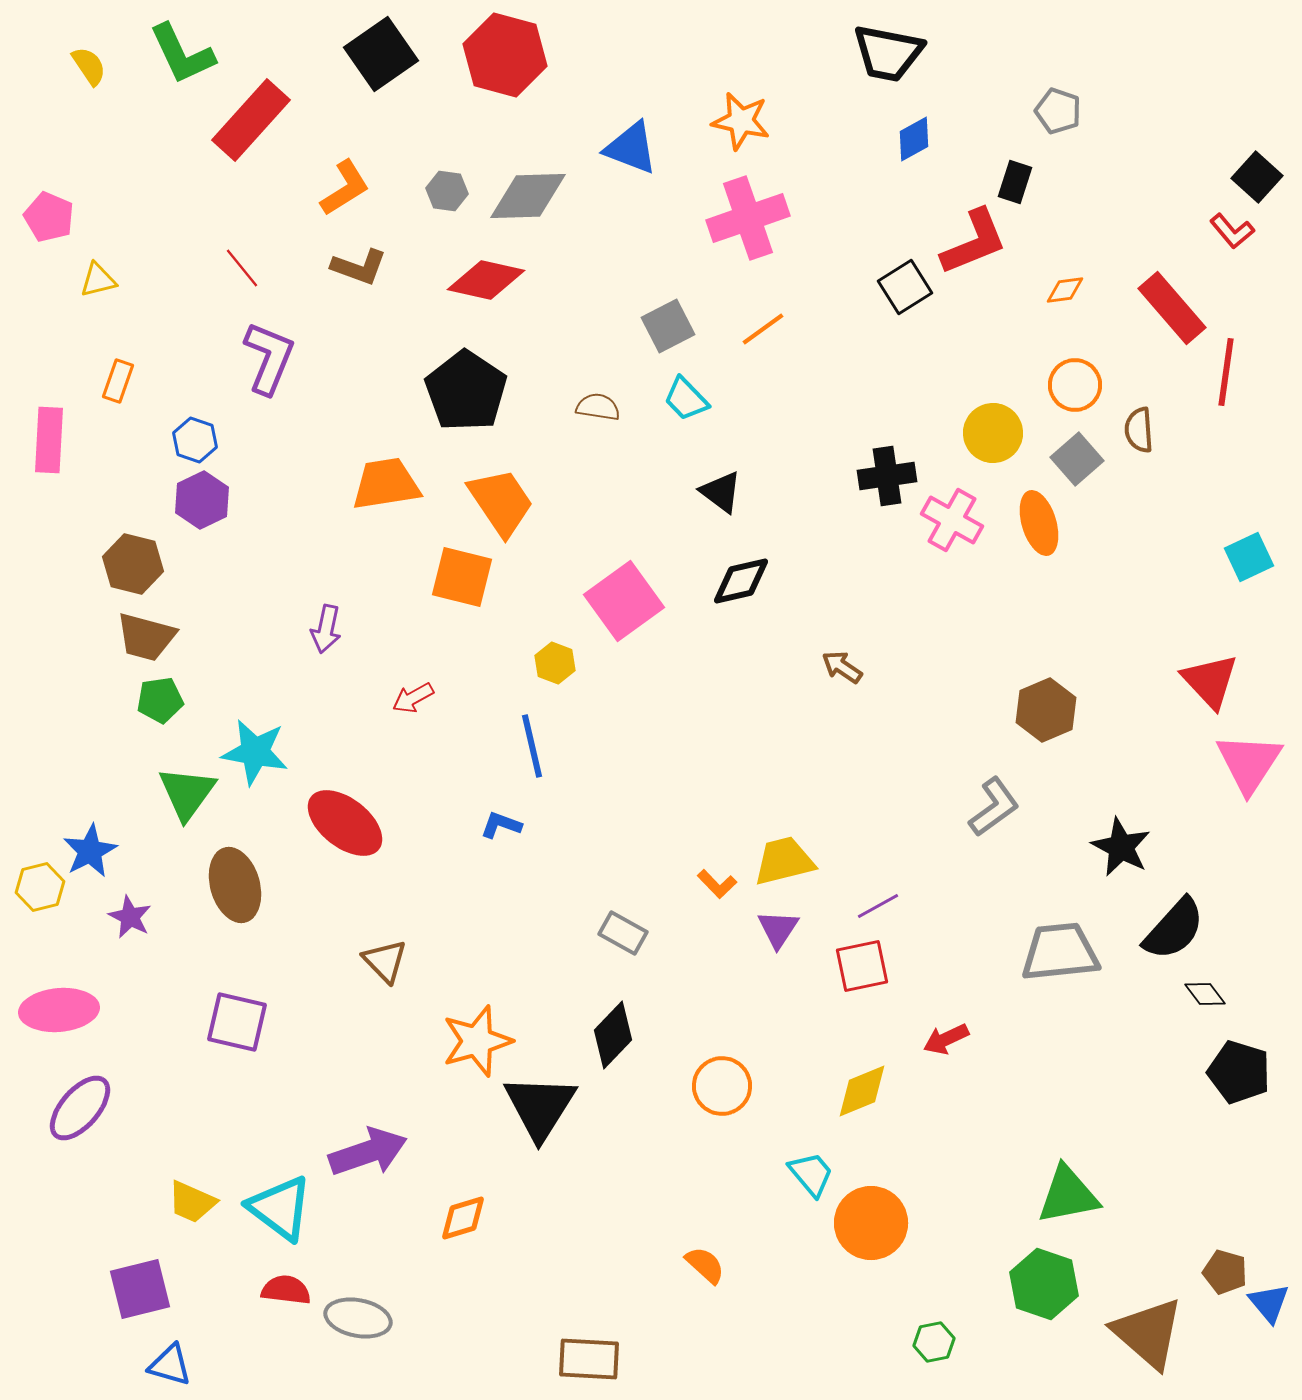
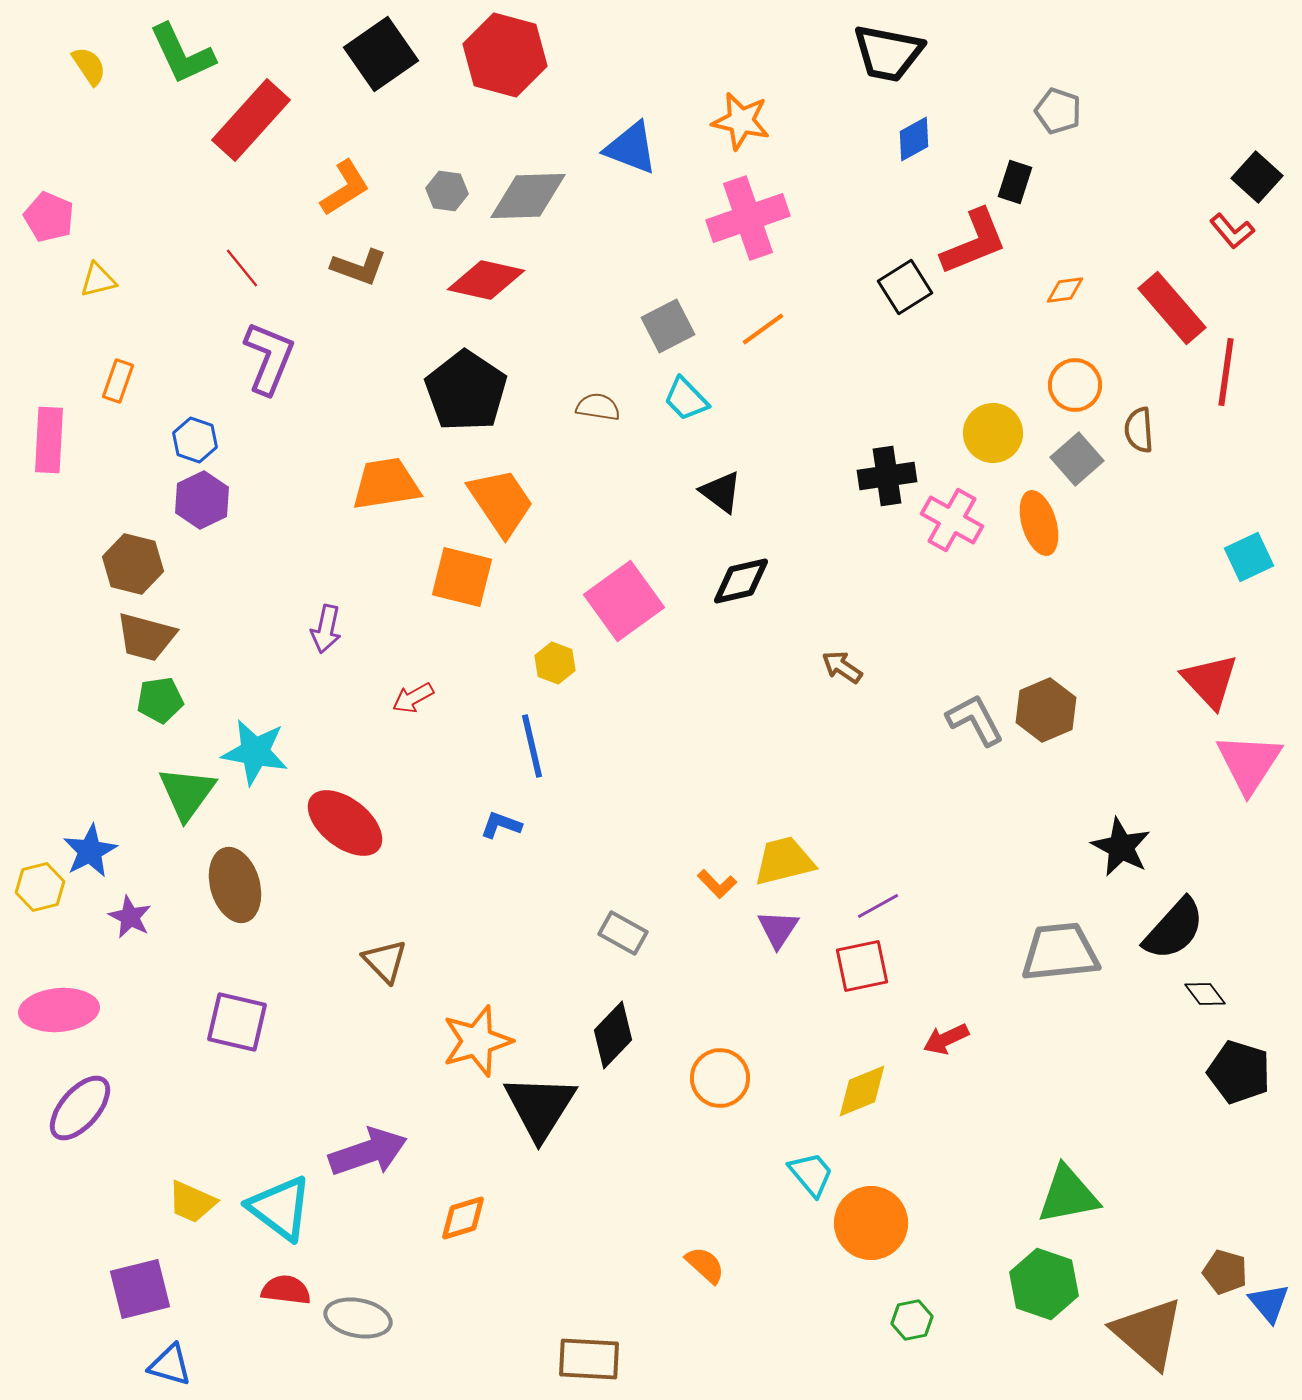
gray L-shape at (994, 807): moved 19 px left, 87 px up; rotated 82 degrees counterclockwise
orange circle at (722, 1086): moved 2 px left, 8 px up
green hexagon at (934, 1342): moved 22 px left, 22 px up
